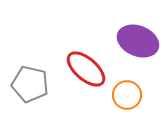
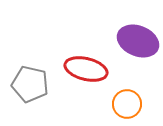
red ellipse: rotated 27 degrees counterclockwise
orange circle: moved 9 px down
